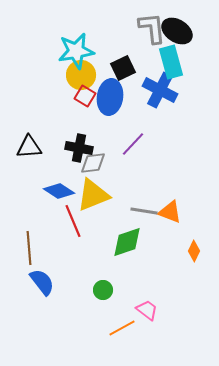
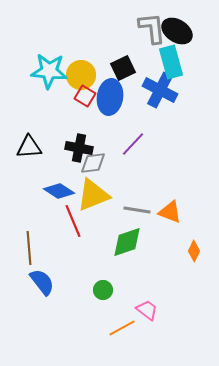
cyan star: moved 27 px left, 20 px down; rotated 15 degrees clockwise
gray line: moved 7 px left, 1 px up
